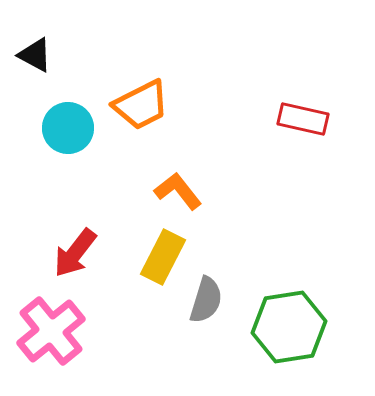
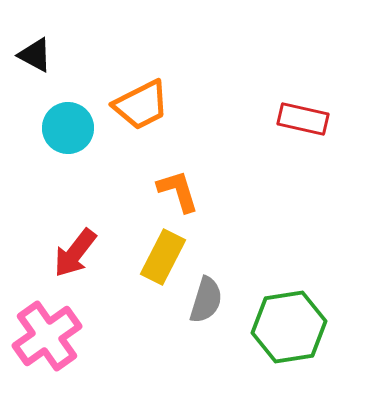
orange L-shape: rotated 21 degrees clockwise
pink cross: moved 4 px left, 5 px down; rotated 4 degrees clockwise
